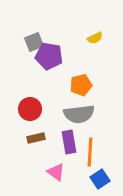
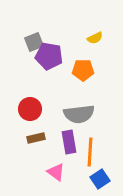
orange pentagon: moved 2 px right, 15 px up; rotated 15 degrees clockwise
